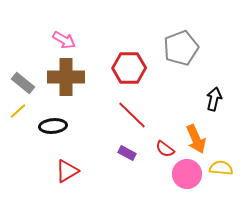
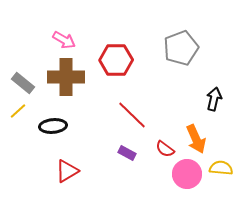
red hexagon: moved 13 px left, 8 px up
